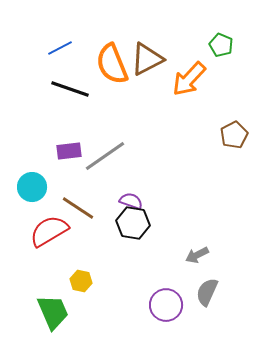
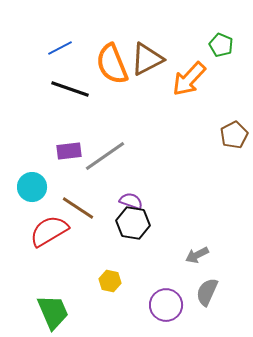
yellow hexagon: moved 29 px right
